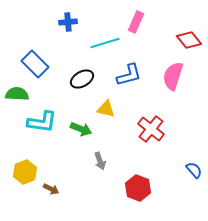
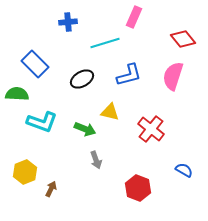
pink rectangle: moved 2 px left, 5 px up
red diamond: moved 6 px left, 1 px up
yellow triangle: moved 4 px right, 3 px down
cyan L-shape: rotated 12 degrees clockwise
green arrow: moved 4 px right
gray arrow: moved 4 px left, 1 px up
blue semicircle: moved 10 px left; rotated 18 degrees counterclockwise
brown arrow: rotated 91 degrees counterclockwise
